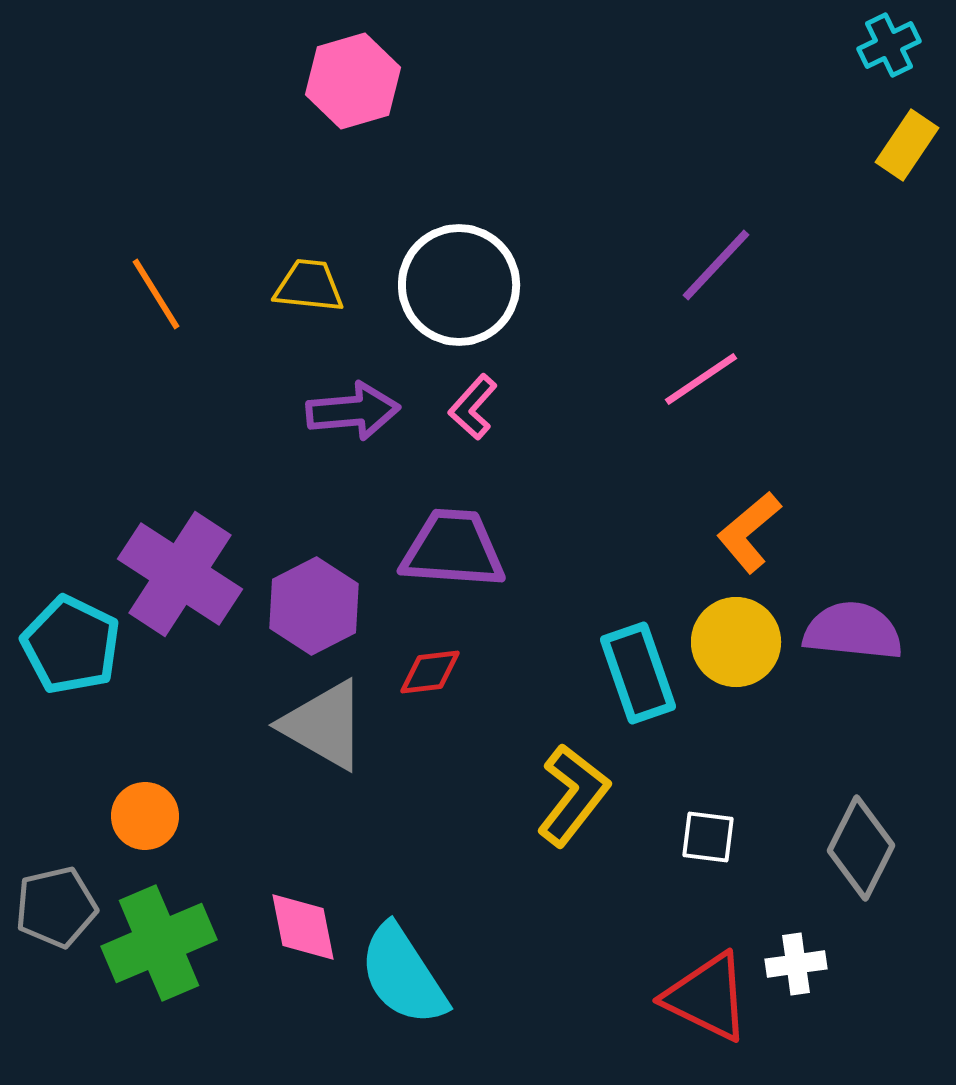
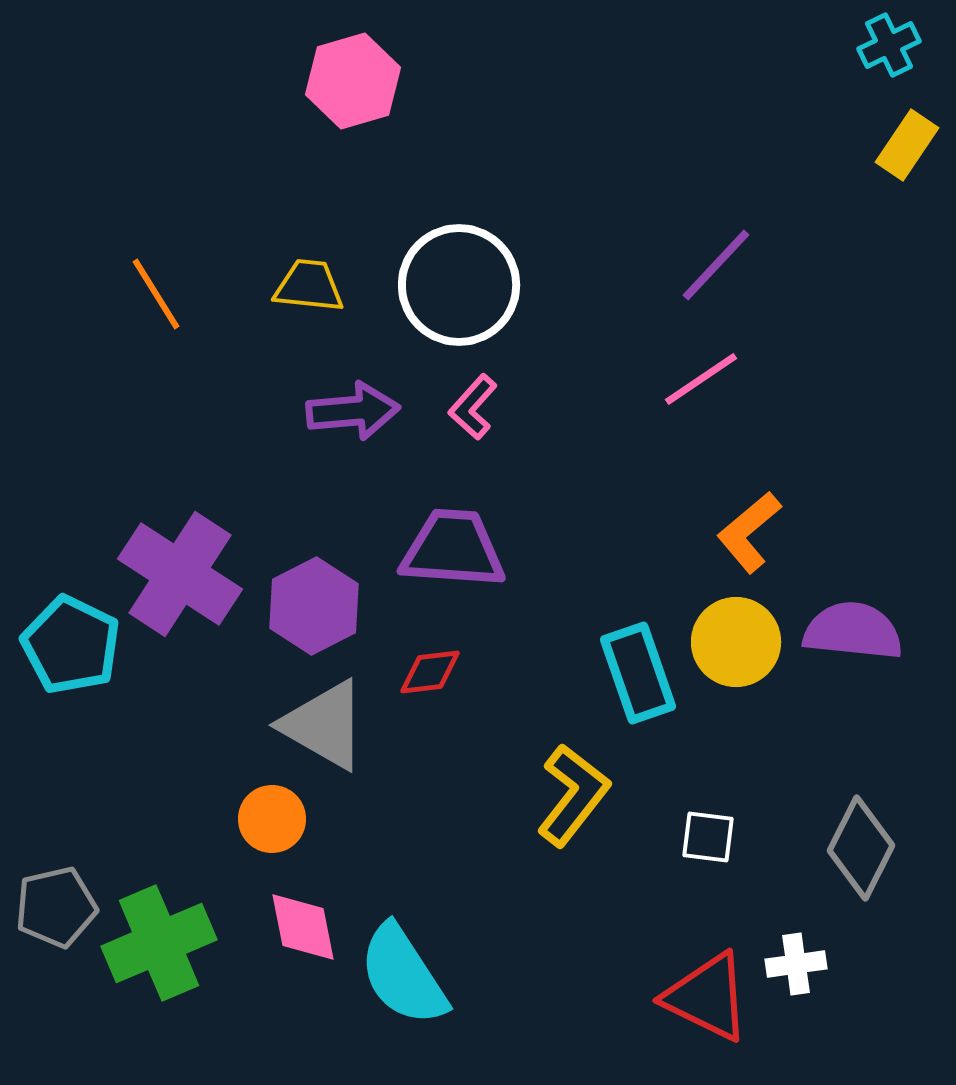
orange circle: moved 127 px right, 3 px down
